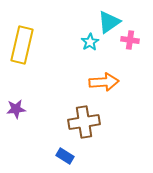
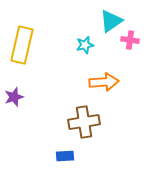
cyan triangle: moved 2 px right, 1 px up
cyan star: moved 5 px left, 3 px down; rotated 18 degrees clockwise
purple star: moved 2 px left, 12 px up; rotated 12 degrees counterclockwise
blue rectangle: rotated 36 degrees counterclockwise
